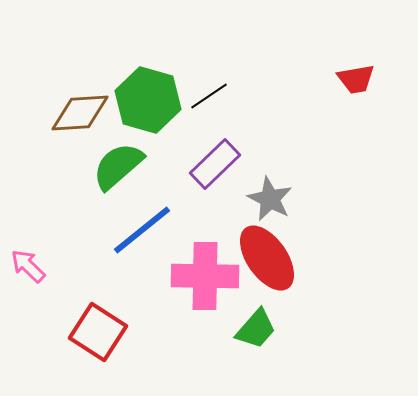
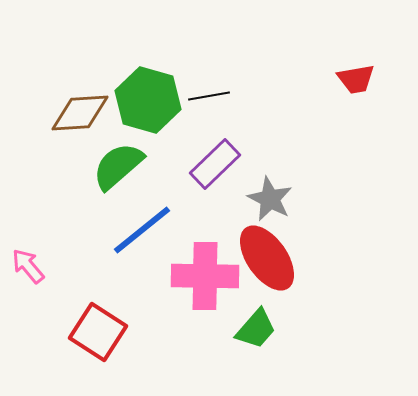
black line: rotated 24 degrees clockwise
pink arrow: rotated 6 degrees clockwise
